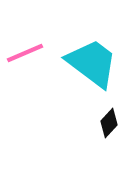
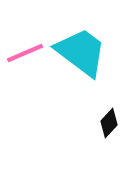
cyan trapezoid: moved 11 px left, 11 px up
